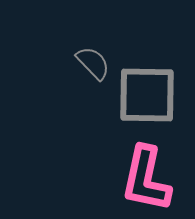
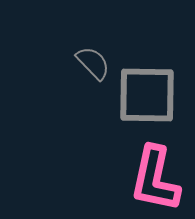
pink L-shape: moved 9 px right
